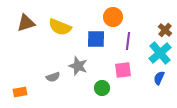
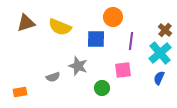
purple line: moved 3 px right
